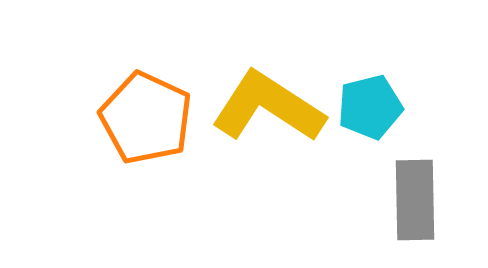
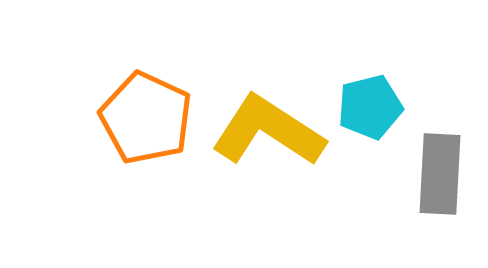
yellow L-shape: moved 24 px down
gray rectangle: moved 25 px right, 26 px up; rotated 4 degrees clockwise
